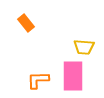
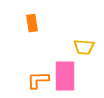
orange rectangle: moved 6 px right; rotated 30 degrees clockwise
pink rectangle: moved 8 px left
